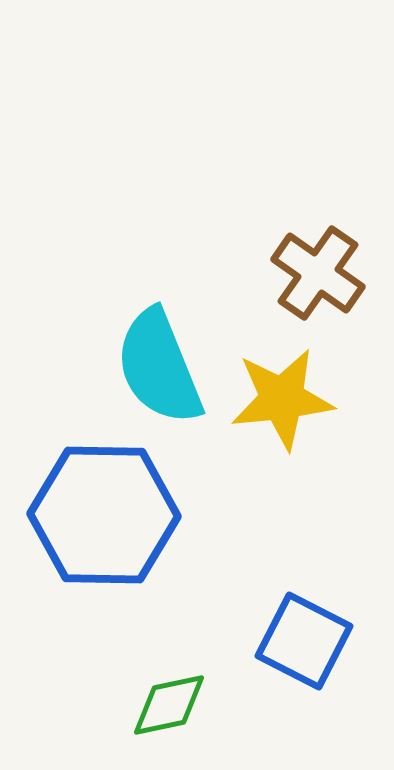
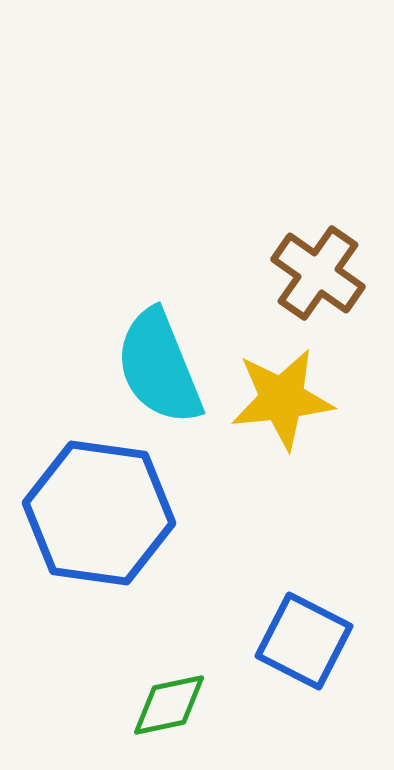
blue hexagon: moved 5 px left, 2 px up; rotated 7 degrees clockwise
